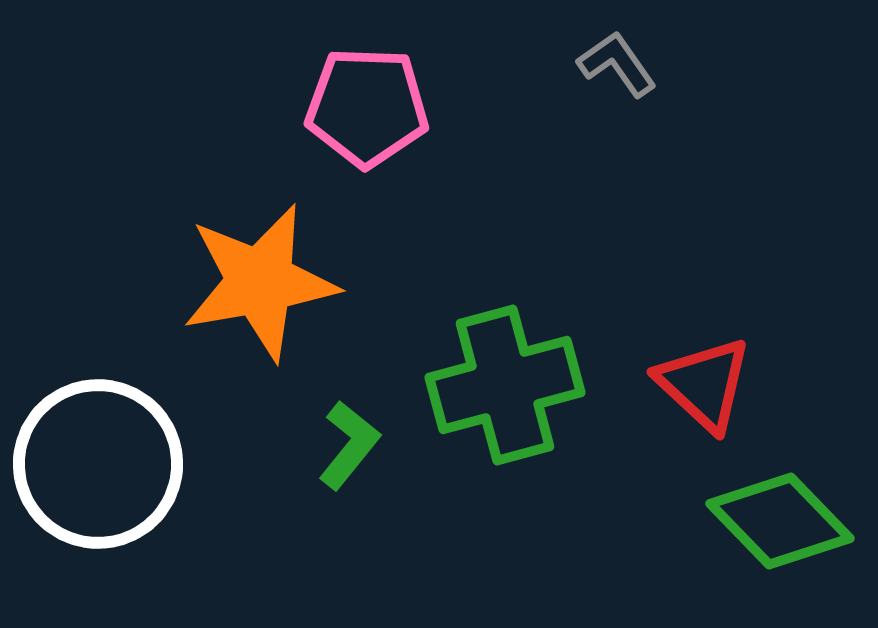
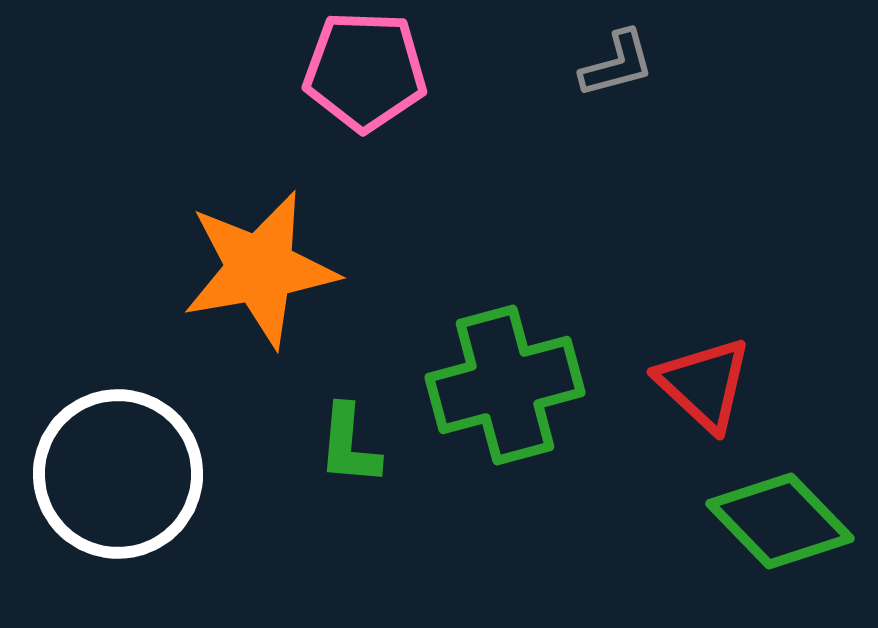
gray L-shape: rotated 110 degrees clockwise
pink pentagon: moved 2 px left, 36 px up
orange star: moved 13 px up
green L-shape: rotated 146 degrees clockwise
white circle: moved 20 px right, 10 px down
